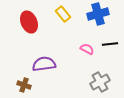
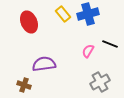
blue cross: moved 10 px left
black line: rotated 28 degrees clockwise
pink semicircle: moved 1 px right, 2 px down; rotated 88 degrees counterclockwise
